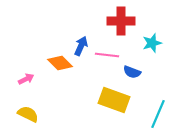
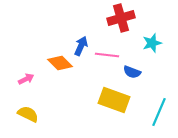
red cross: moved 3 px up; rotated 16 degrees counterclockwise
cyan line: moved 1 px right, 2 px up
